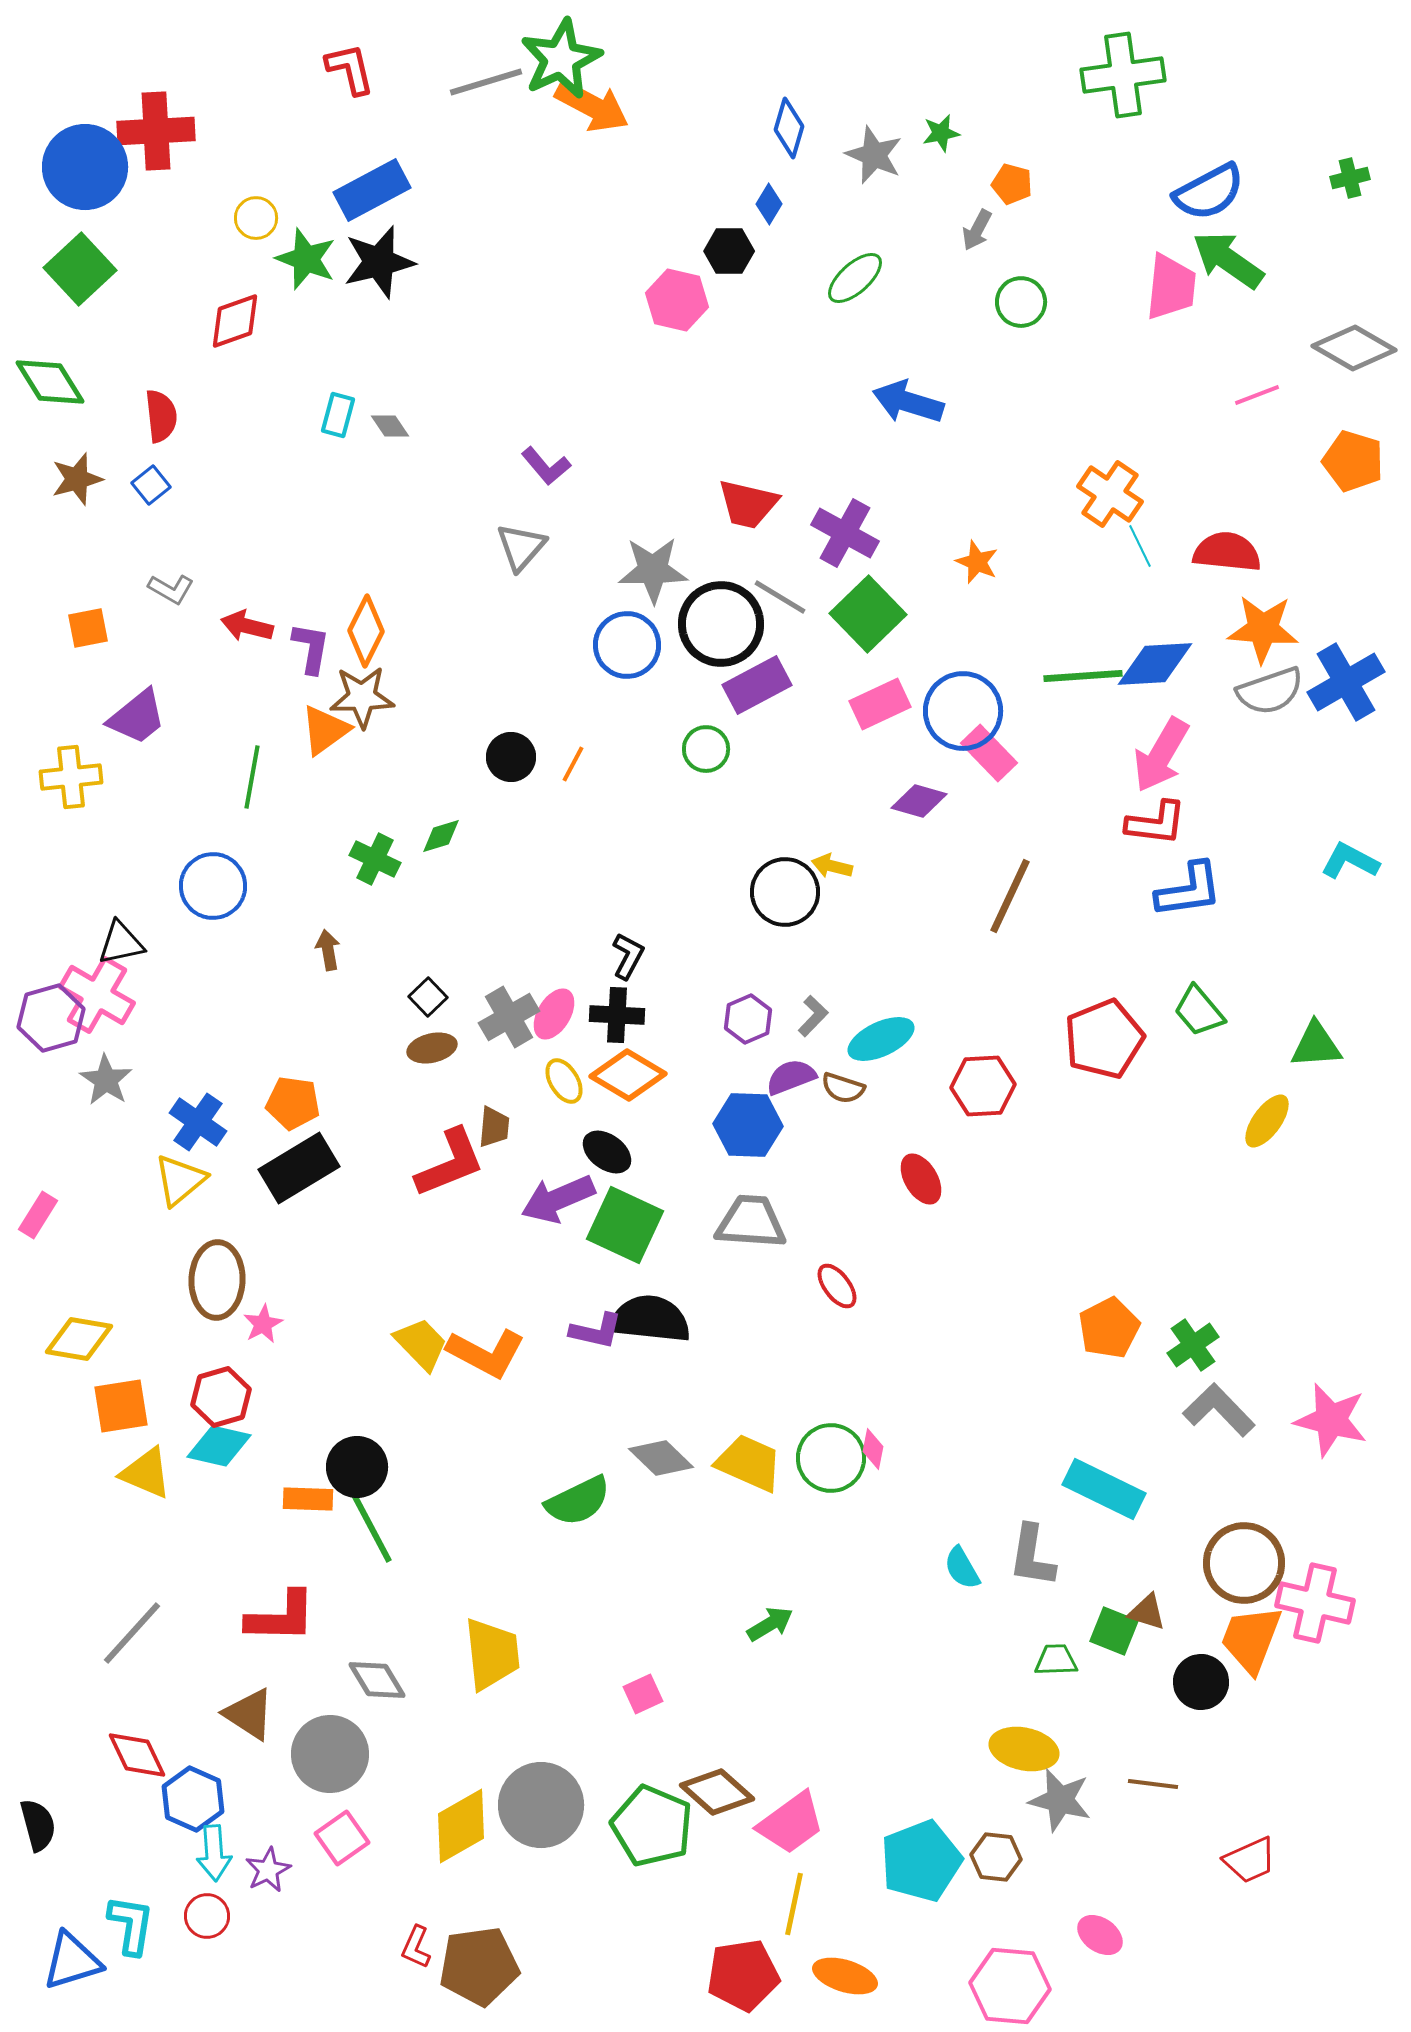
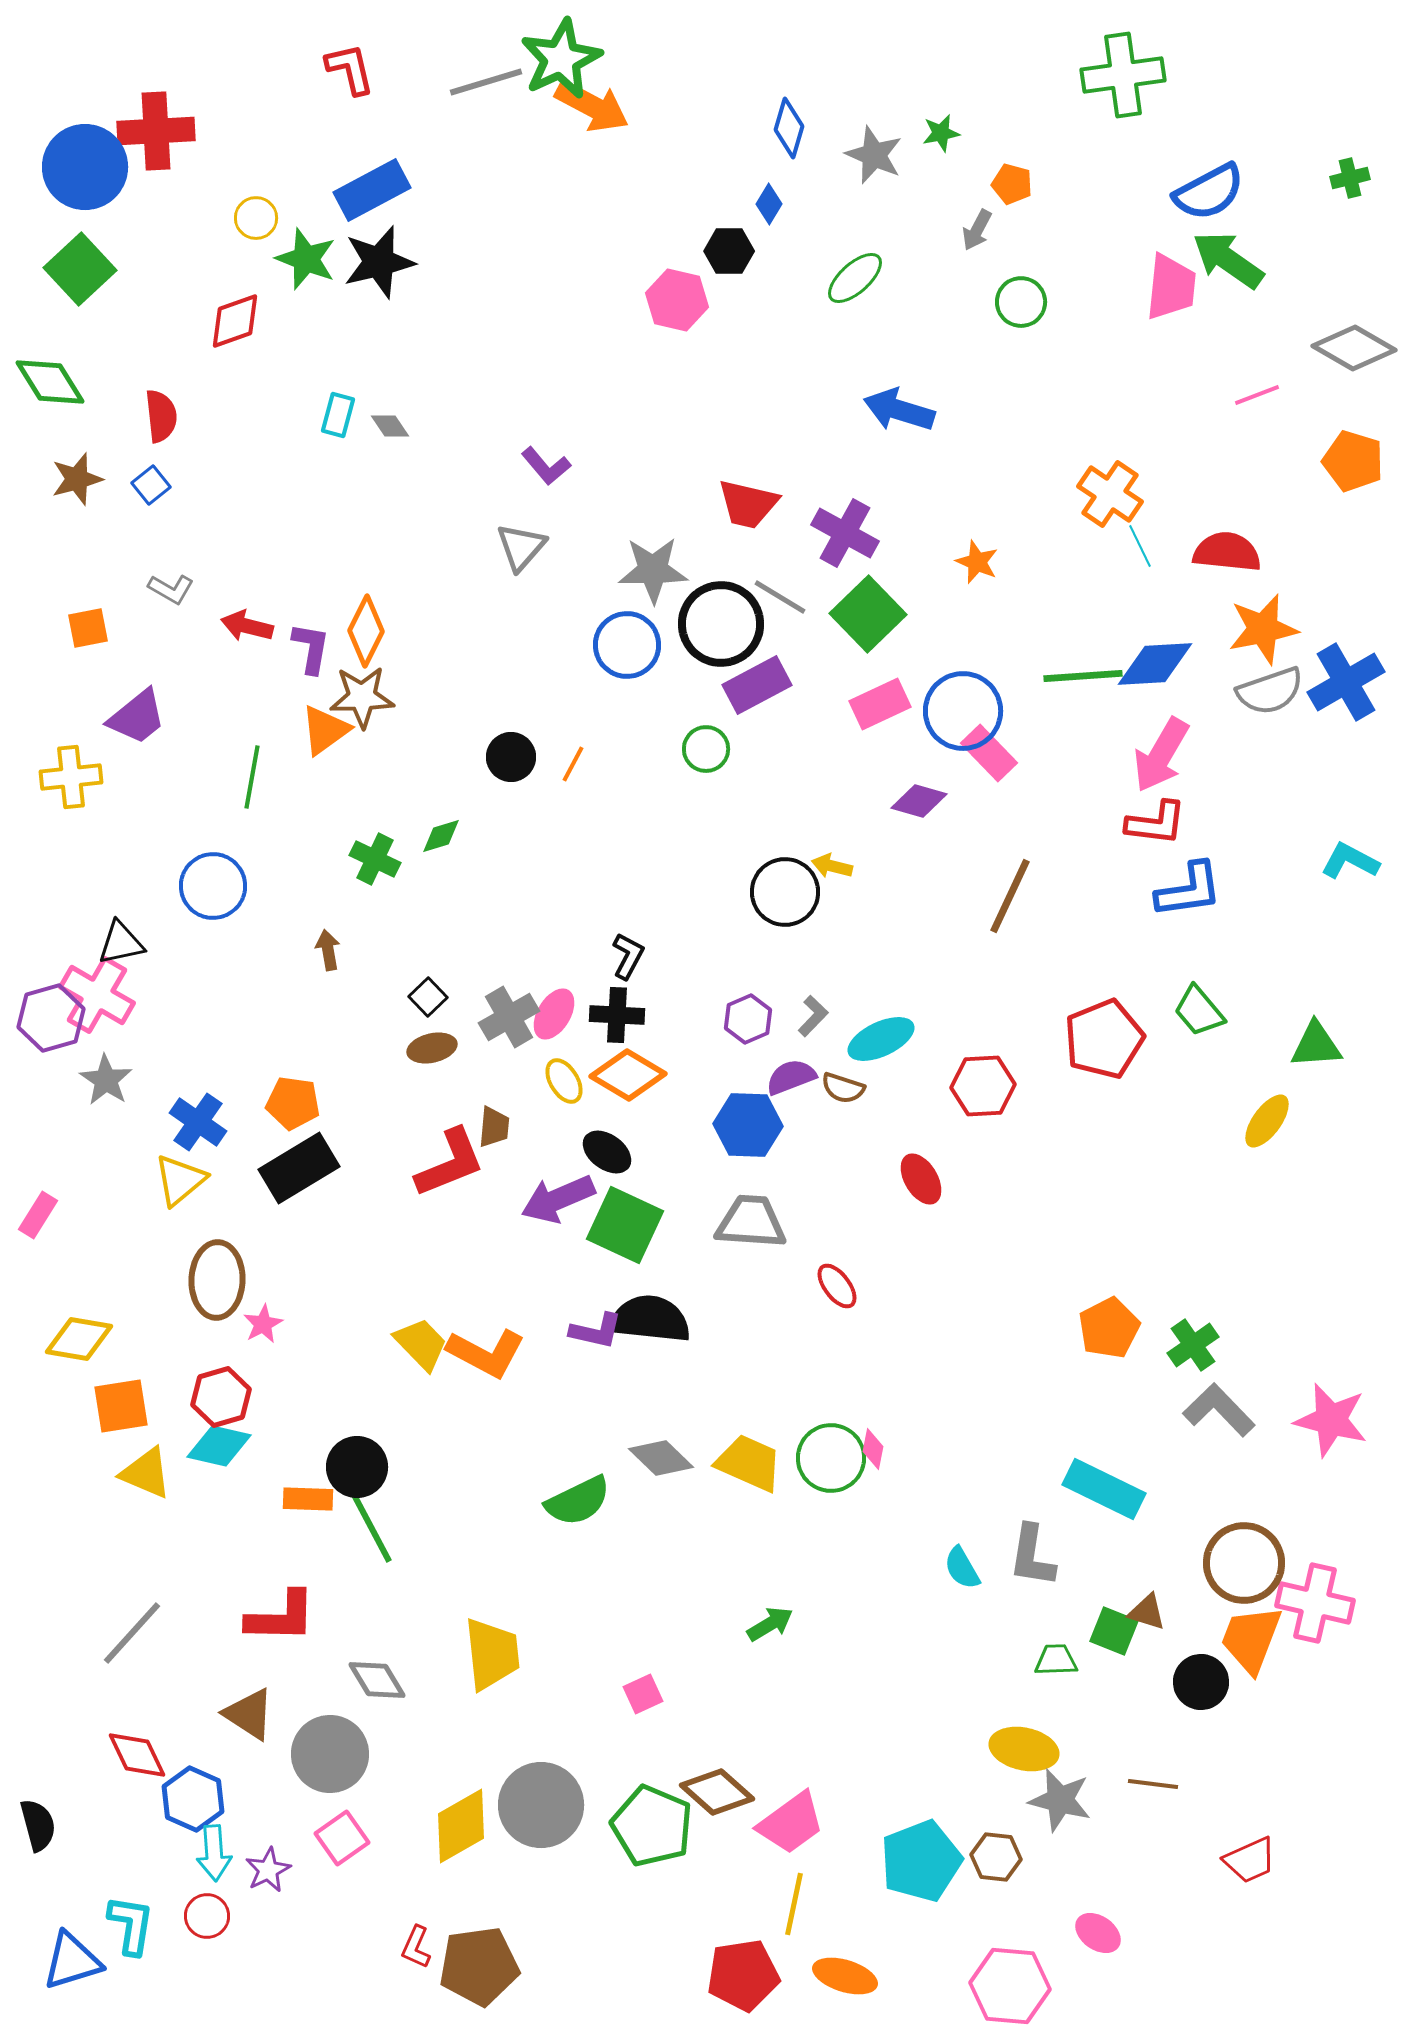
blue arrow at (908, 402): moved 9 px left, 8 px down
orange star at (1263, 629): rotated 16 degrees counterclockwise
pink ellipse at (1100, 1935): moved 2 px left, 2 px up
